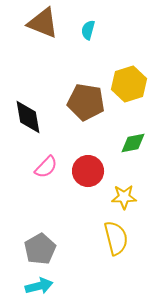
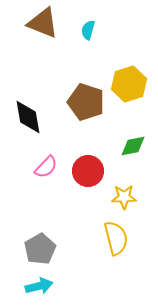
brown pentagon: rotated 9 degrees clockwise
green diamond: moved 3 px down
